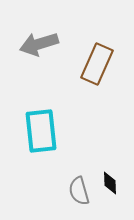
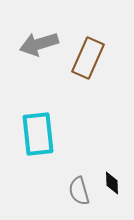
brown rectangle: moved 9 px left, 6 px up
cyan rectangle: moved 3 px left, 3 px down
black diamond: moved 2 px right
